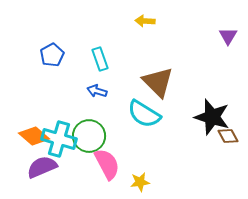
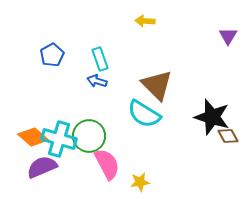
brown triangle: moved 1 px left, 3 px down
blue arrow: moved 10 px up
orange diamond: moved 1 px left, 1 px down
